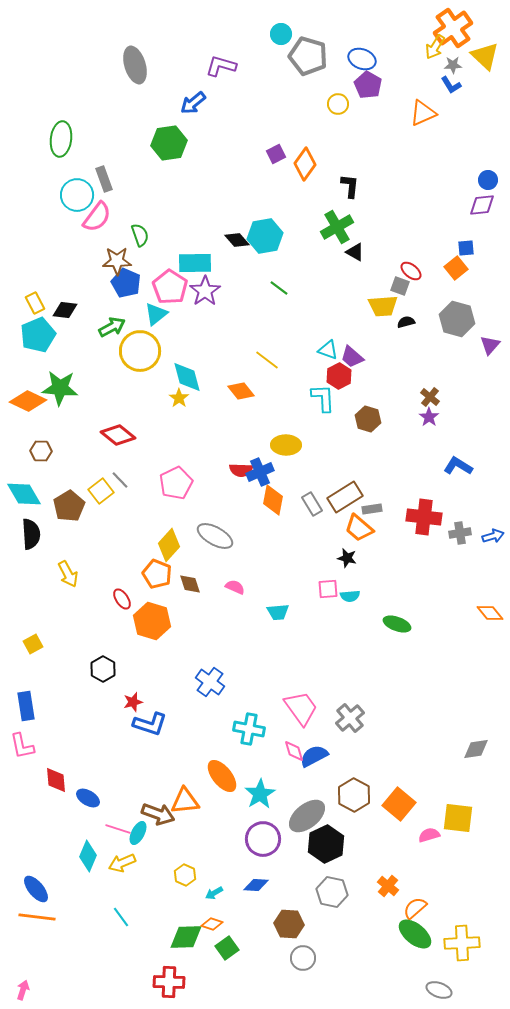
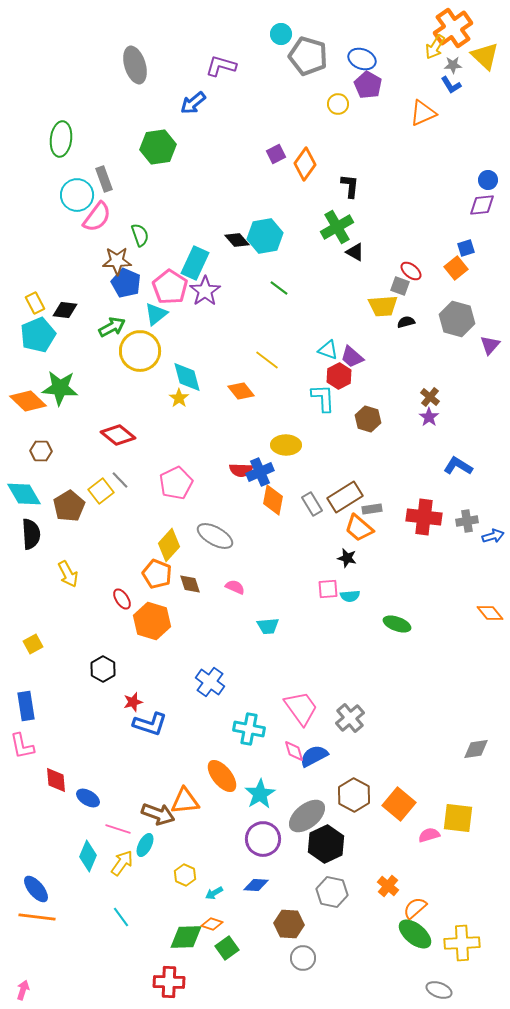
green hexagon at (169, 143): moved 11 px left, 4 px down
blue square at (466, 248): rotated 12 degrees counterclockwise
cyan rectangle at (195, 263): rotated 64 degrees counterclockwise
orange diamond at (28, 401): rotated 18 degrees clockwise
gray cross at (460, 533): moved 7 px right, 12 px up
cyan trapezoid at (278, 612): moved 10 px left, 14 px down
cyan ellipse at (138, 833): moved 7 px right, 12 px down
yellow arrow at (122, 863): rotated 148 degrees clockwise
